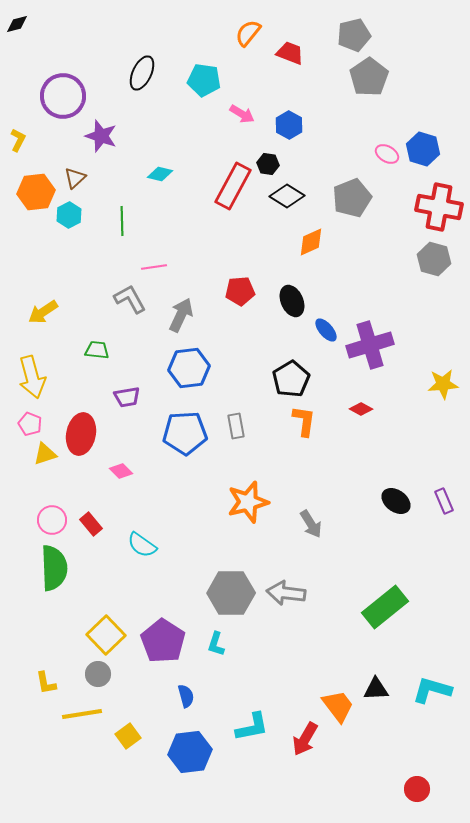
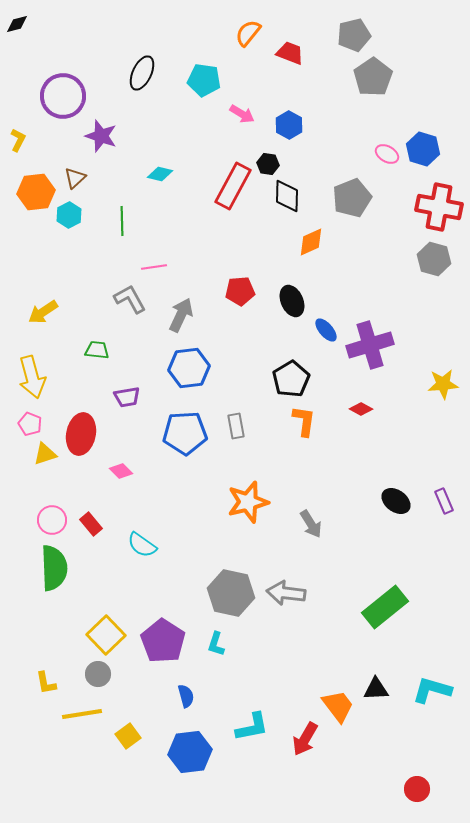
gray pentagon at (369, 77): moved 4 px right
black diamond at (287, 196): rotated 60 degrees clockwise
gray hexagon at (231, 593): rotated 12 degrees clockwise
